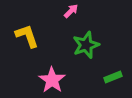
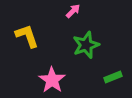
pink arrow: moved 2 px right
